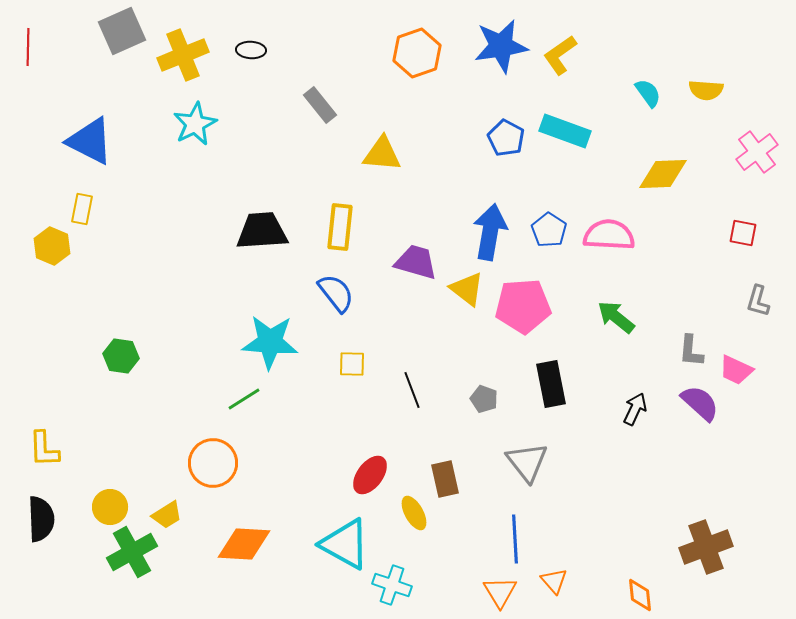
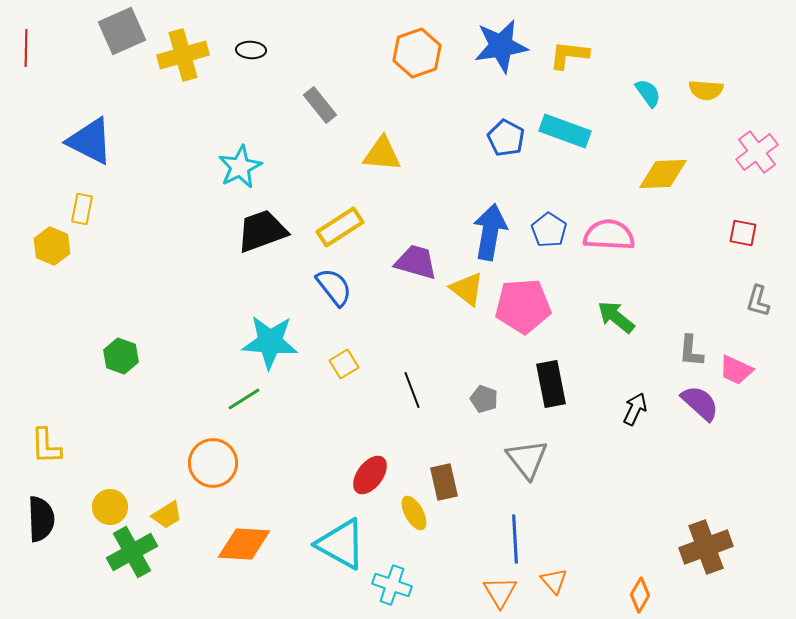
red line at (28, 47): moved 2 px left, 1 px down
yellow cross at (183, 55): rotated 6 degrees clockwise
yellow L-shape at (560, 55): moved 9 px right; rotated 42 degrees clockwise
cyan star at (195, 124): moved 45 px right, 43 px down
yellow rectangle at (340, 227): rotated 51 degrees clockwise
black trapezoid at (262, 231): rotated 16 degrees counterclockwise
blue semicircle at (336, 293): moved 2 px left, 6 px up
green hexagon at (121, 356): rotated 12 degrees clockwise
yellow square at (352, 364): moved 8 px left; rotated 32 degrees counterclockwise
yellow L-shape at (44, 449): moved 2 px right, 3 px up
gray triangle at (527, 462): moved 3 px up
brown rectangle at (445, 479): moved 1 px left, 3 px down
cyan triangle at (345, 544): moved 4 px left
orange diamond at (640, 595): rotated 36 degrees clockwise
